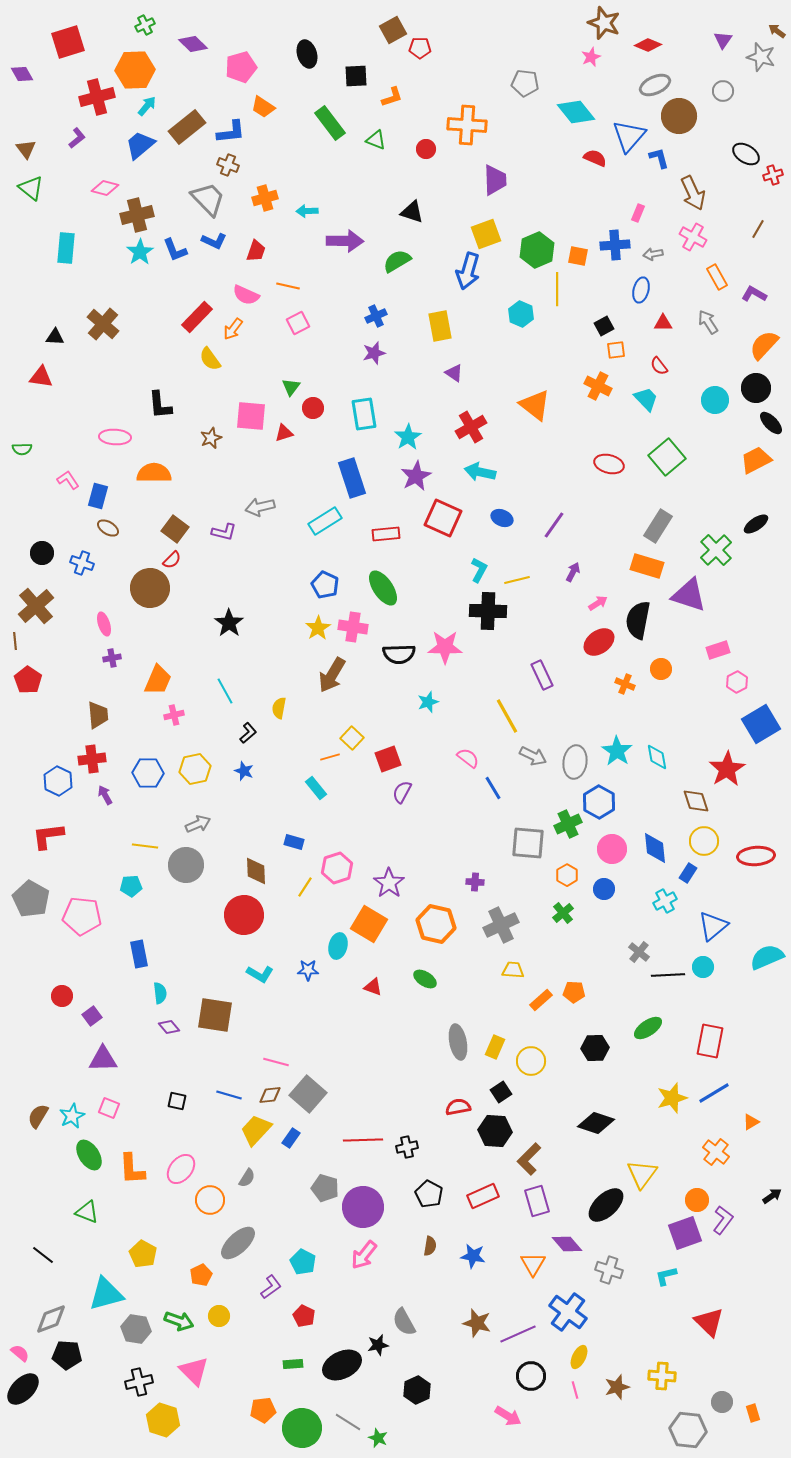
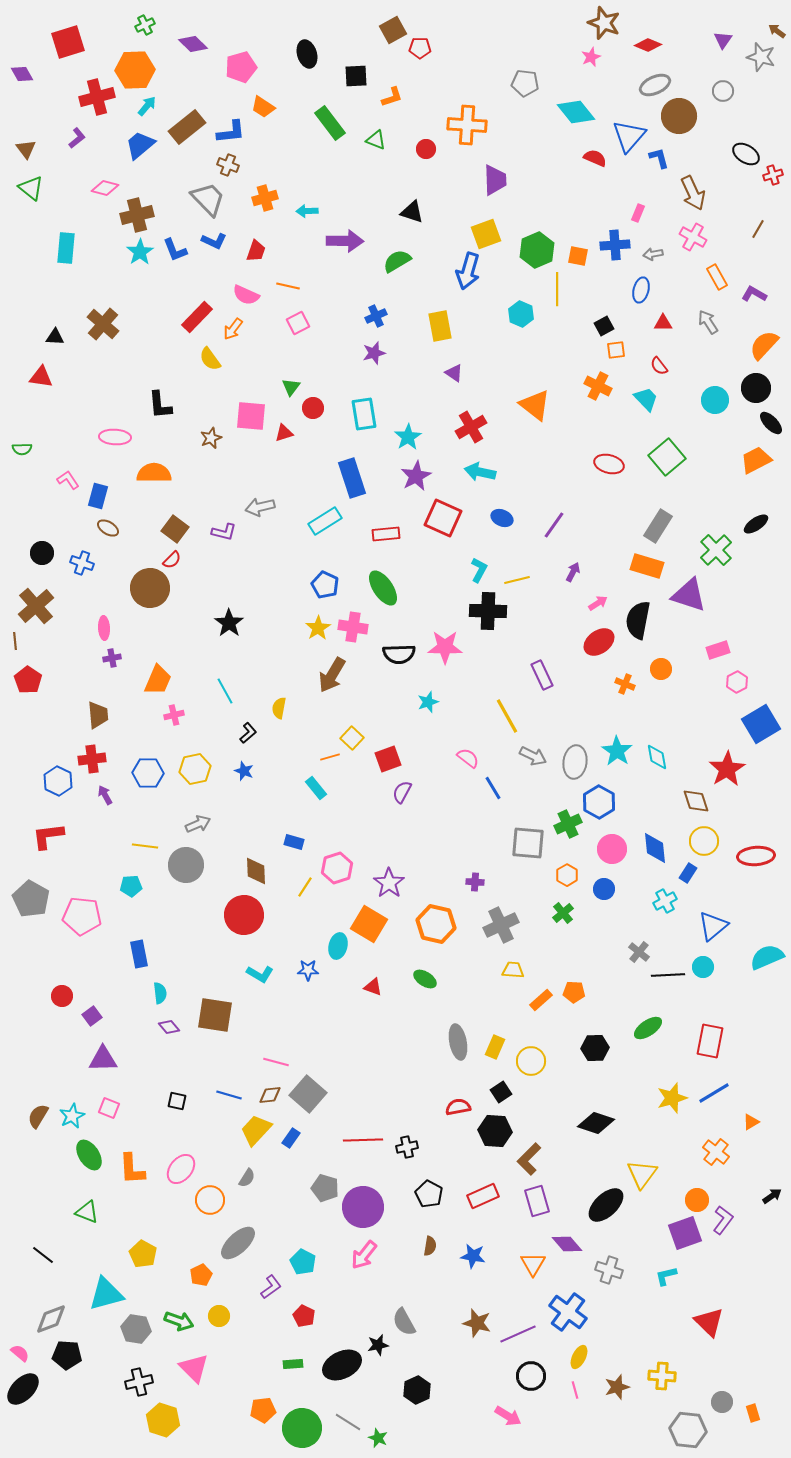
pink ellipse at (104, 624): moved 4 px down; rotated 15 degrees clockwise
pink triangle at (194, 1371): moved 3 px up
